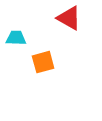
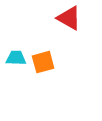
cyan trapezoid: moved 20 px down
